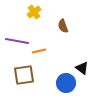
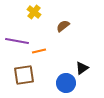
yellow cross: rotated 16 degrees counterclockwise
brown semicircle: rotated 72 degrees clockwise
black triangle: rotated 48 degrees clockwise
